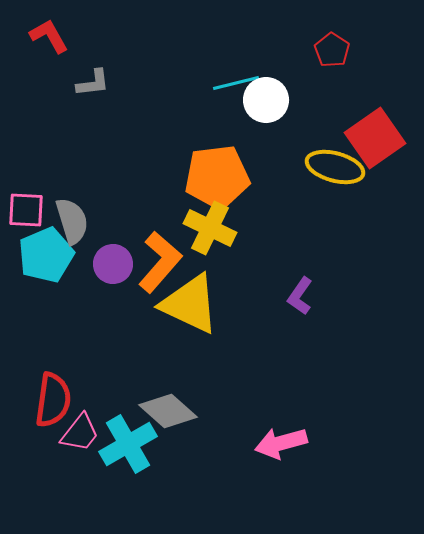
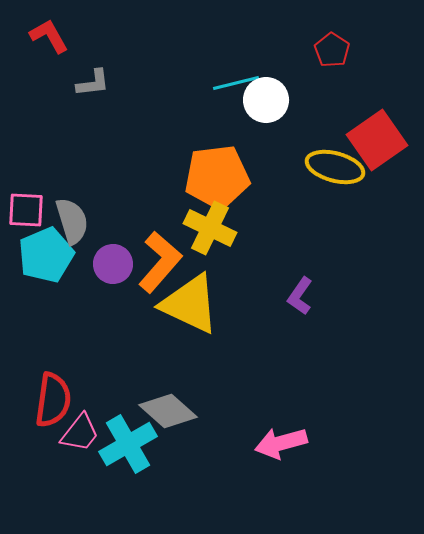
red square: moved 2 px right, 2 px down
